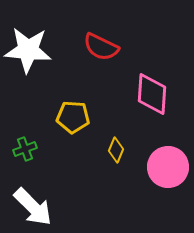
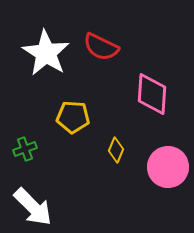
white star: moved 18 px right, 3 px down; rotated 27 degrees clockwise
